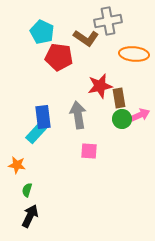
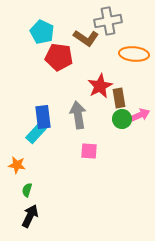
red star: rotated 15 degrees counterclockwise
